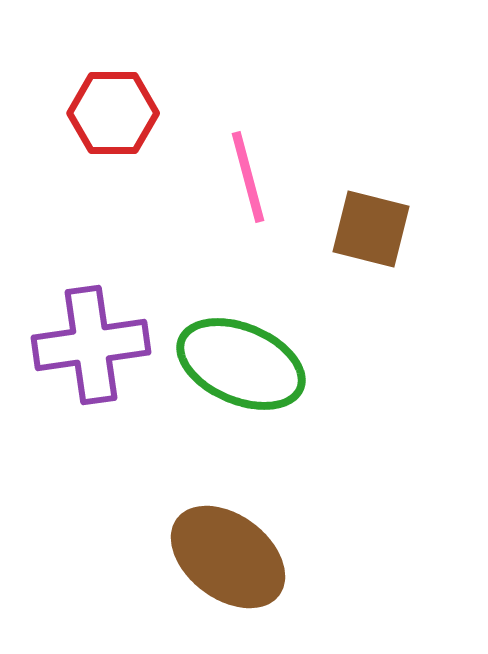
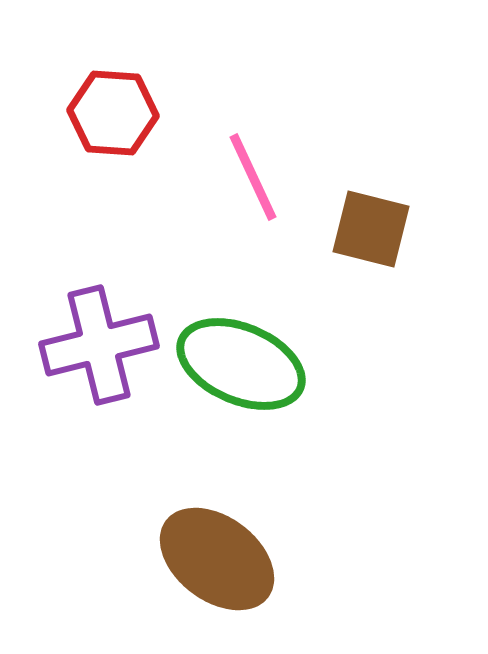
red hexagon: rotated 4 degrees clockwise
pink line: moved 5 px right; rotated 10 degrees counterclockwise
purple cross: moved 8 px right; rotated 6 degrees counterclockwise
brown ellipse: moved 11 px left, 2 px down
